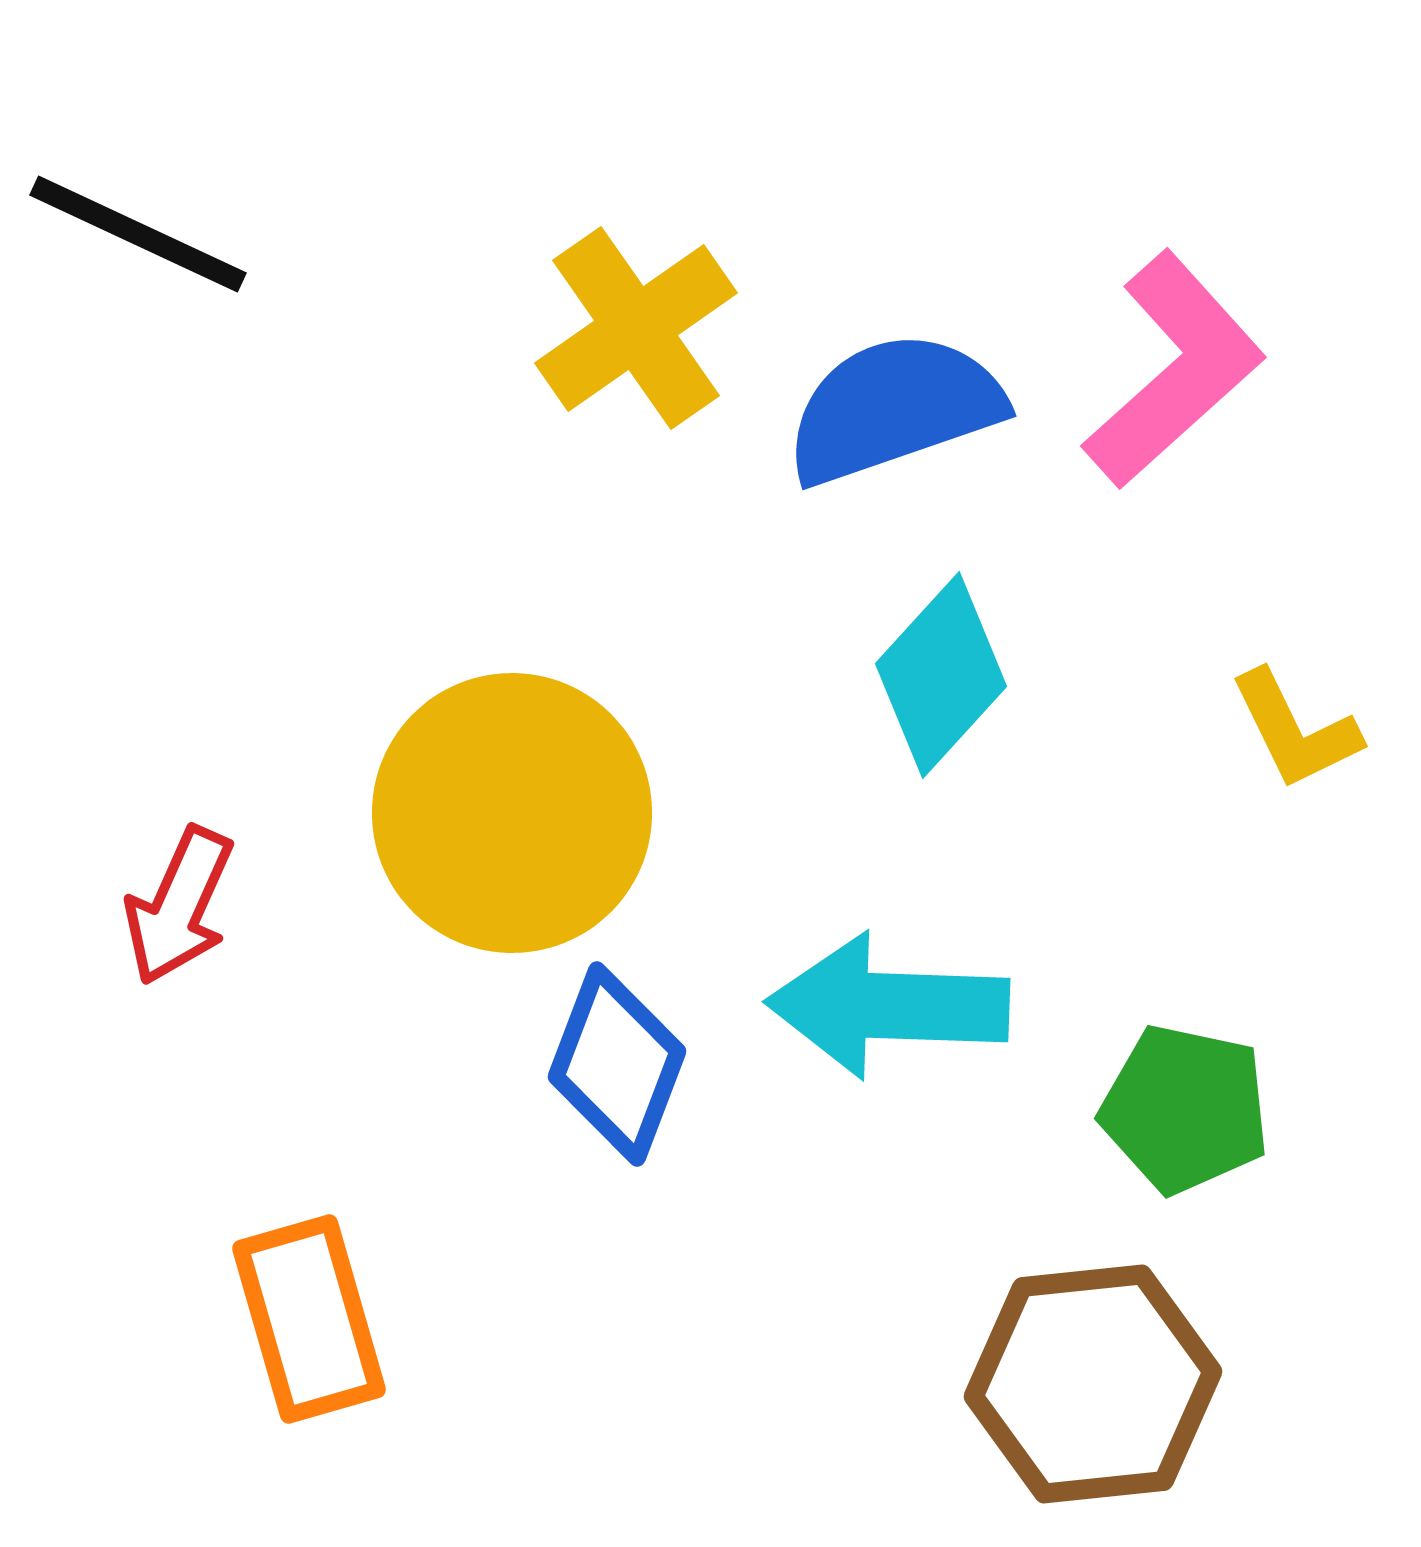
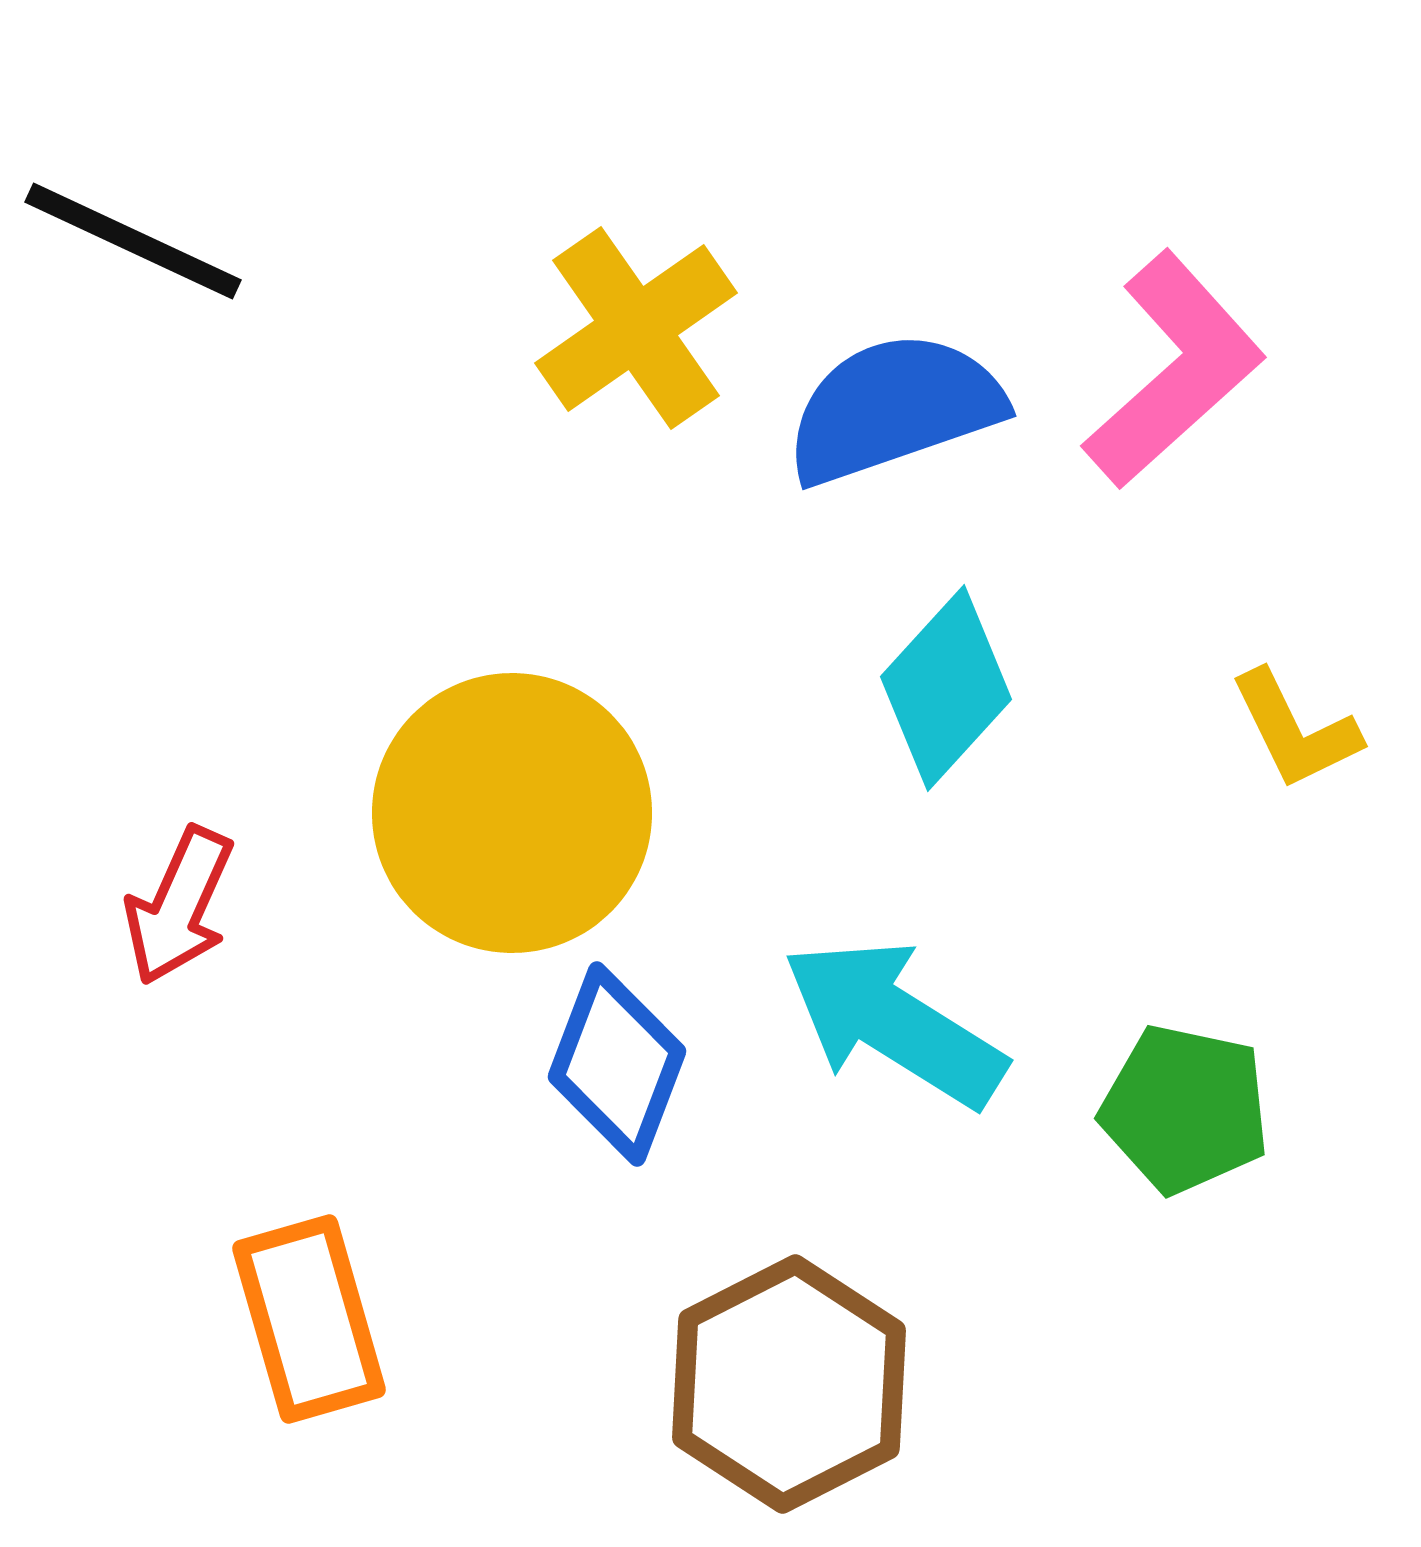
black line: moved 5 px left, 7 px down
cyan diamond: moved 5 px right, 13 px down
cyan arrow: moved 6 px right, 17 px down; rotated 30 degrees clockwise
brown hexagon: moved 304 px left; rotated 21 degrees counterclockwise
